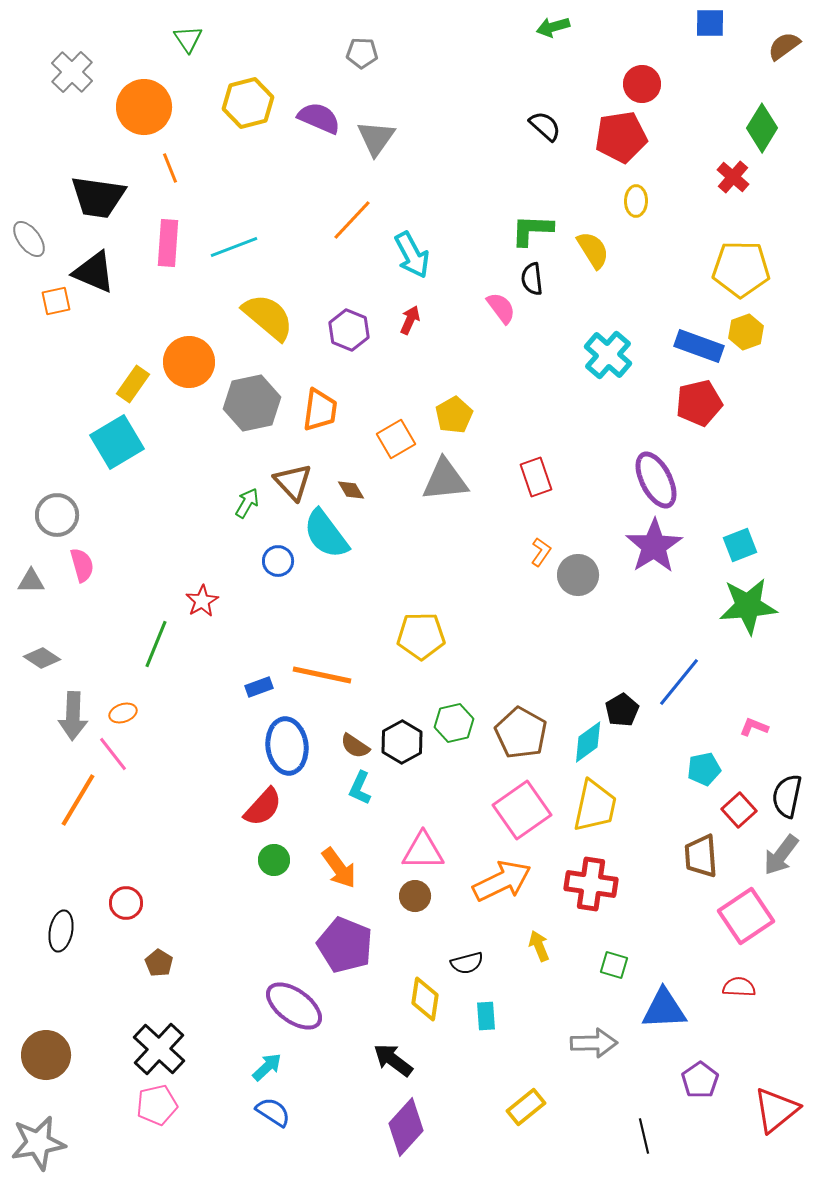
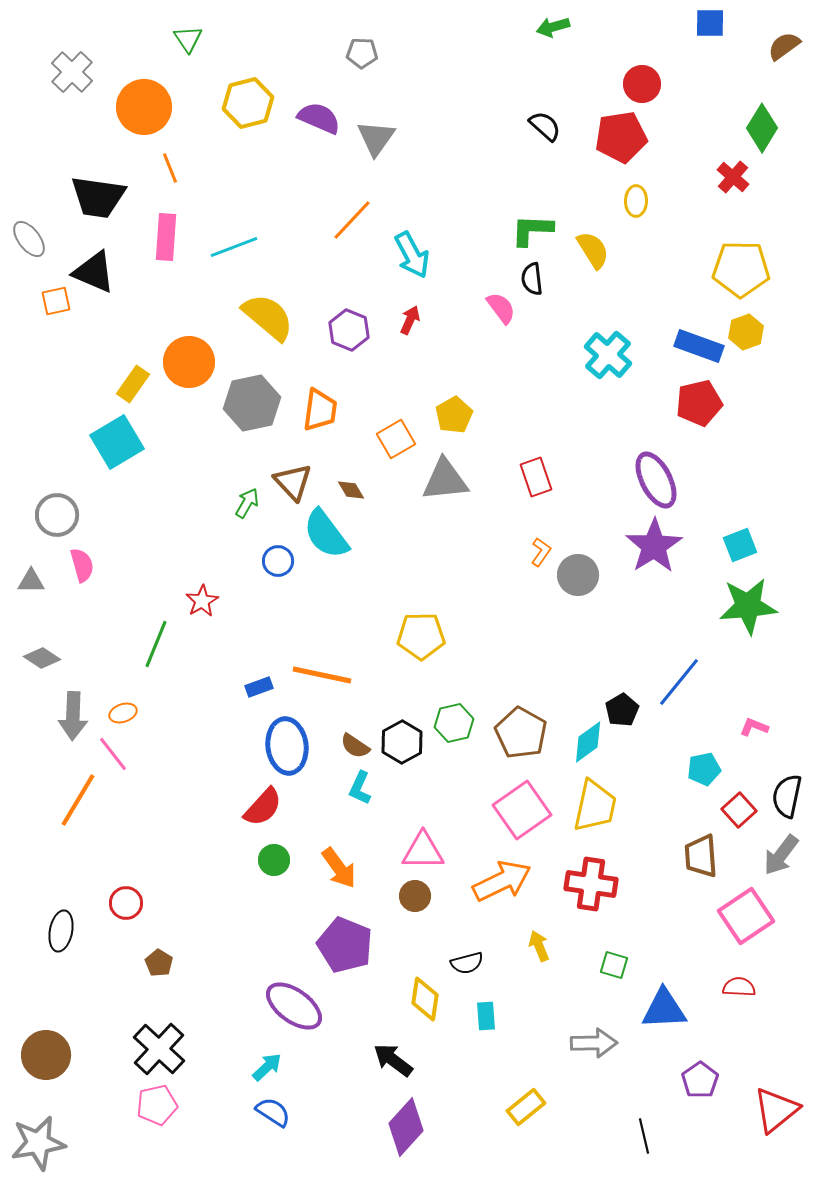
pink rectangle at (168, 243): moved 2 px left, 6 px up
